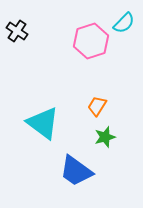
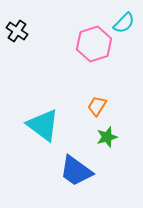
pink hexagon: moved 3 px right, 3 px down
cyan triangle: moved 2 px down
green star: moved 2 px right
